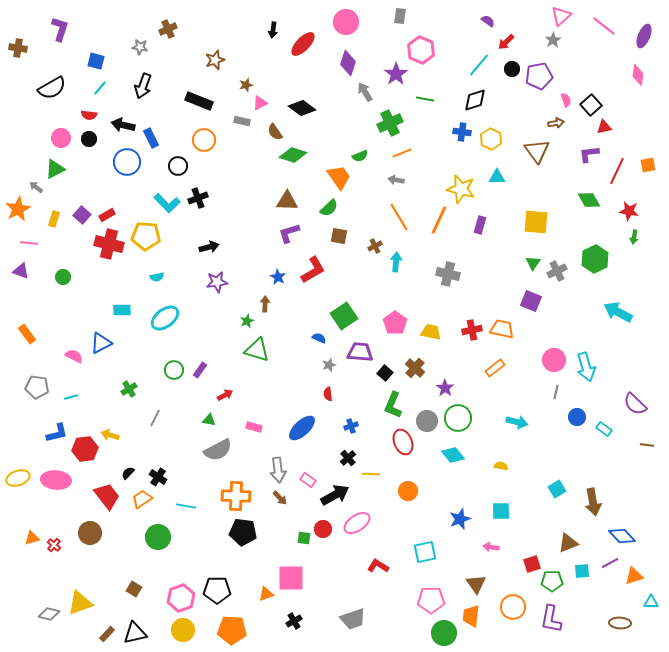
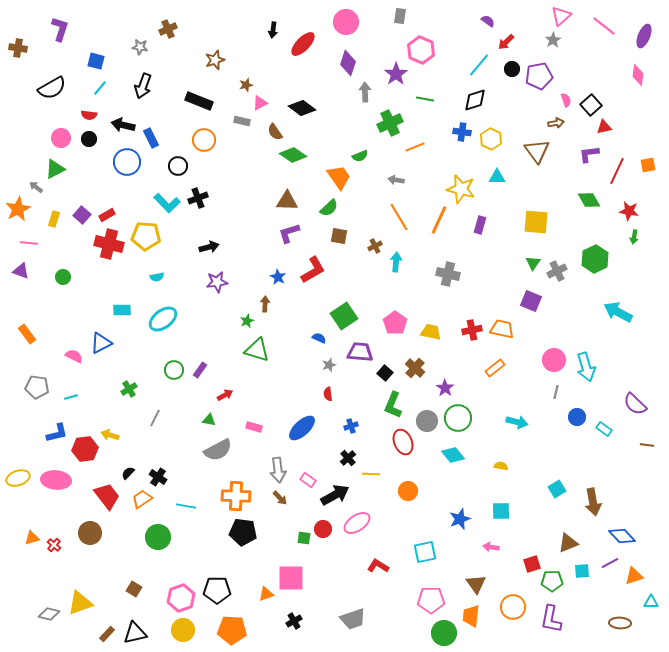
gray arrow at (365, 92): rotated 30 degrees clockwise
orange line at (402, 153): moved 13 px right, 6 px up
green diamond at (293, 155): rotated 16 degrees clockwise
cyan ellipse at (165, 318): moved 2 px left, 1 px down
